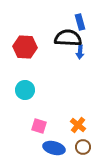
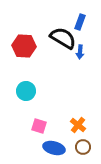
blue rectangle: rotated 35 degrees clockwise
black semicircle: moved 5 px left; rotated 28 degrees clockwise
red hexagon: moved 1 px left, 1 px up
cyan circle: moved 1 px right, 1 px down
